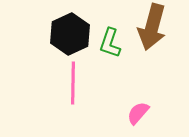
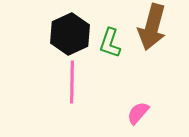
pink line: moved 1 px left, 1 px up
